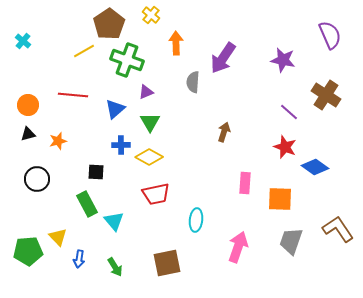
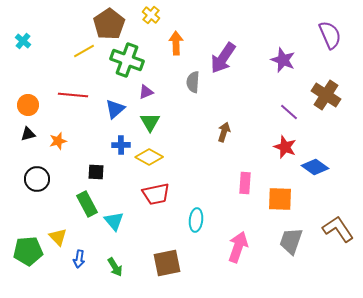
purple star: rotated 10 degrees clockwise
